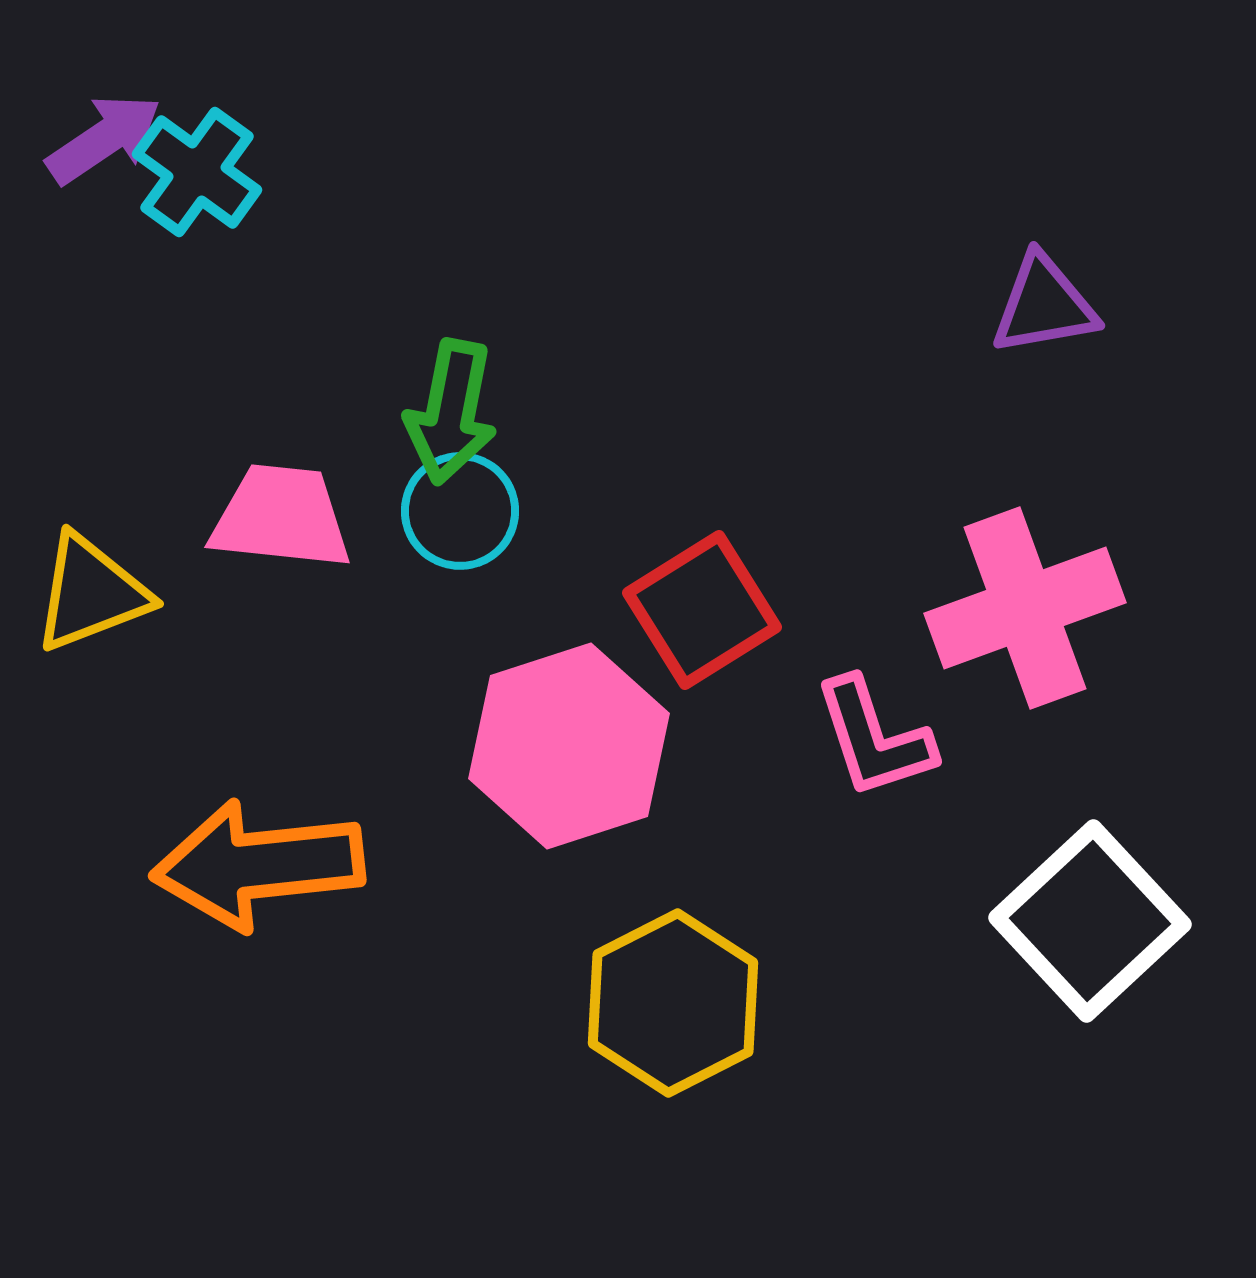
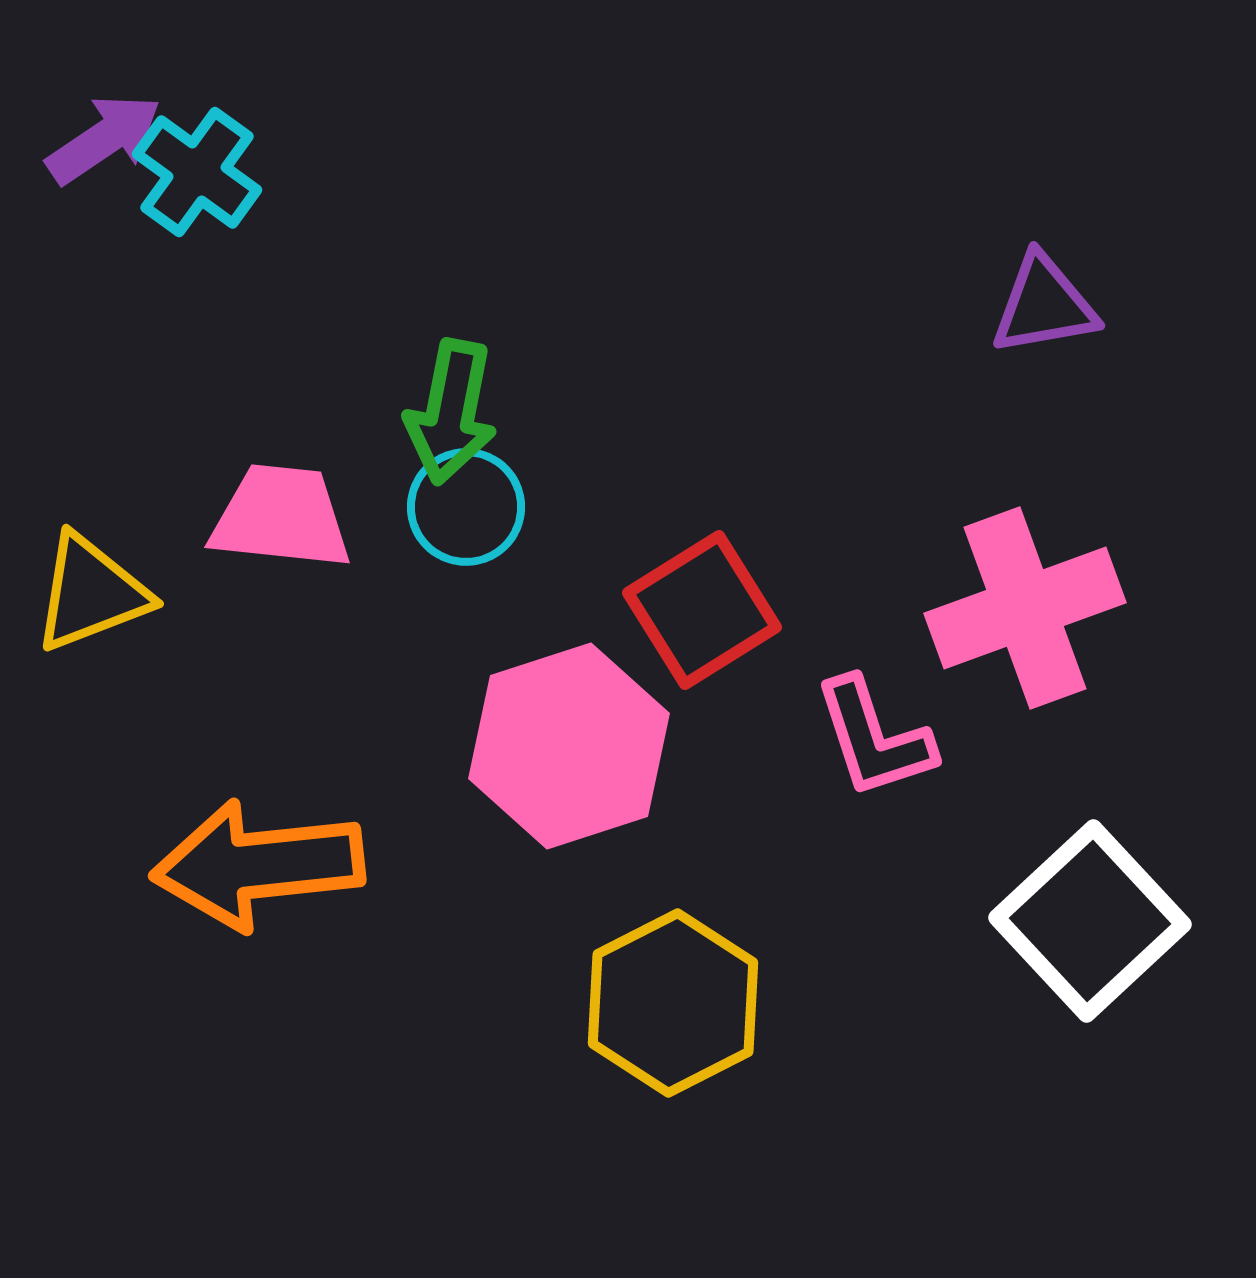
cyan circle: moved 6 px right, 4 px up
